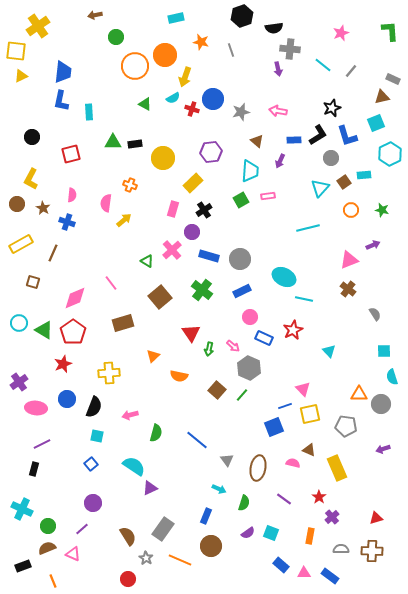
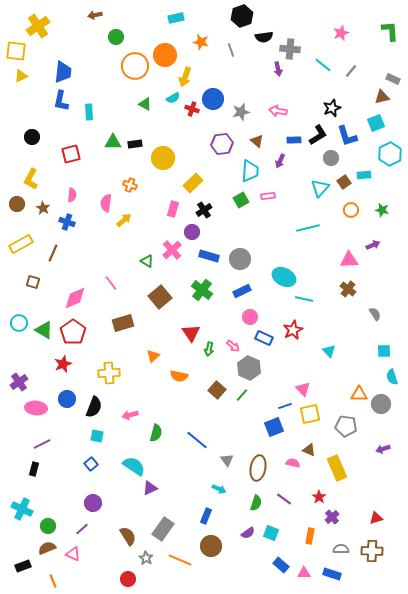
black semicircle at (274, 28): moved 10 px left, 9 px down
purple hexagon at (211, 152): moved 11 px right, 8 px up
pink triangle at (349, 260): rotated 18 degrees clockwise
green semicircle at (244, 503): moved 12 px right
blue rectangle at (330, 576): moved 2 px right, 2 px up; rotated 18 degrees counterclockwise
